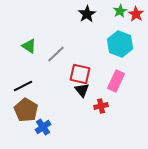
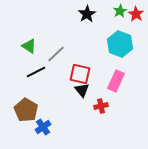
black line: moved 13 px right, 14 px up
